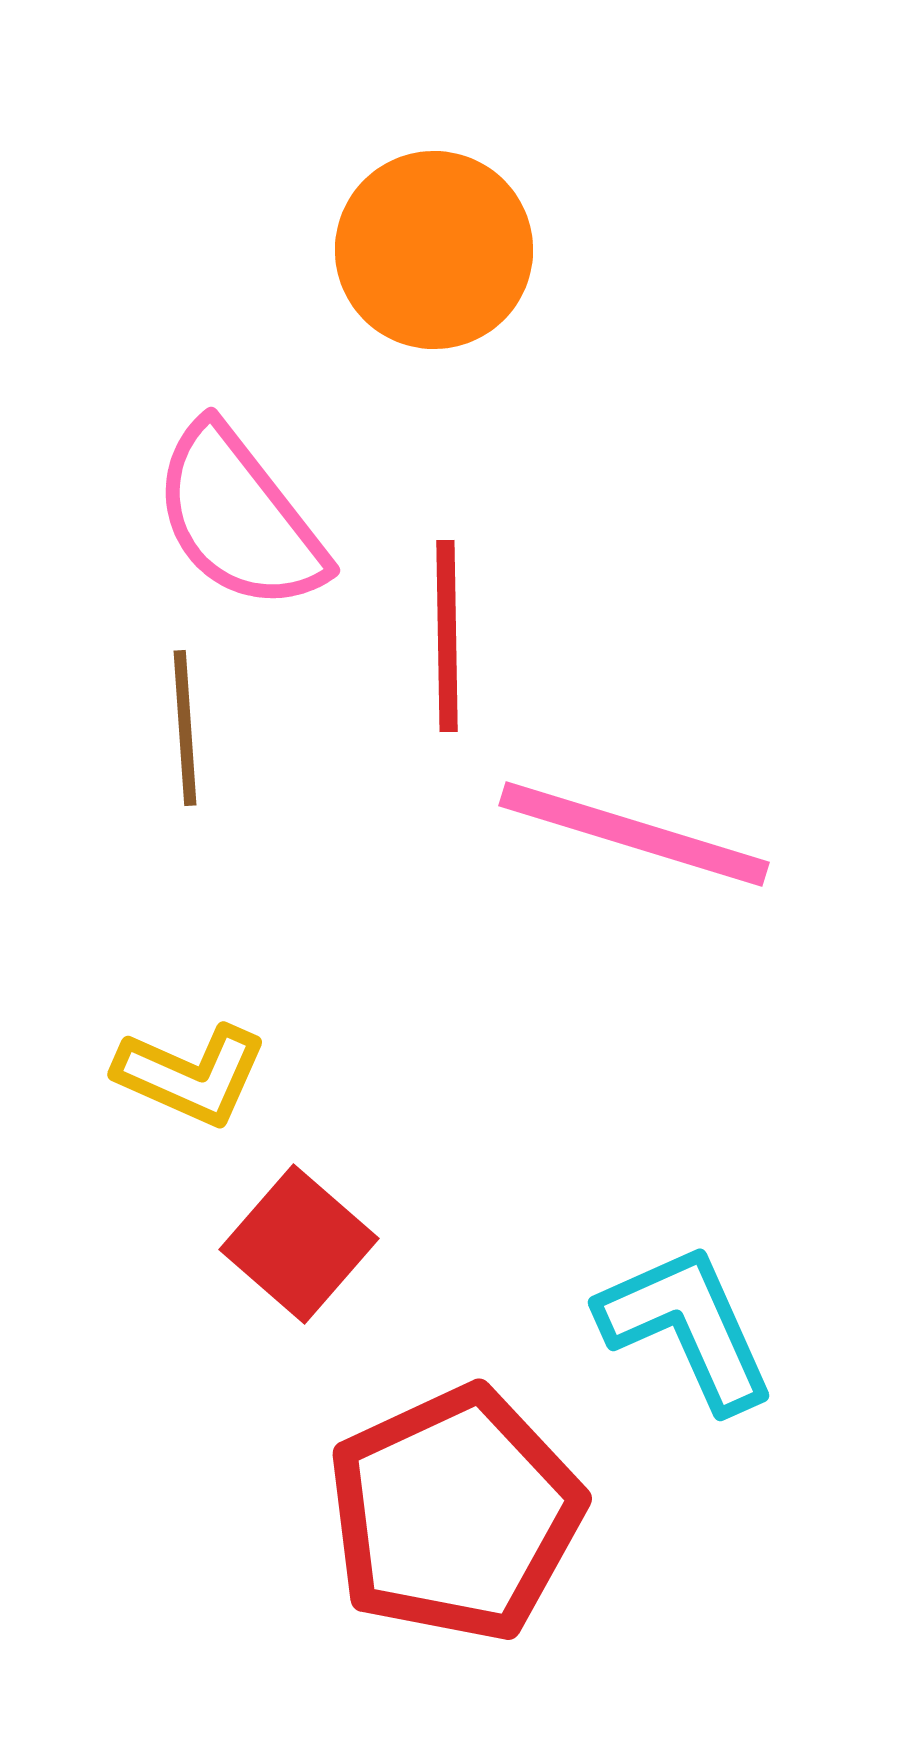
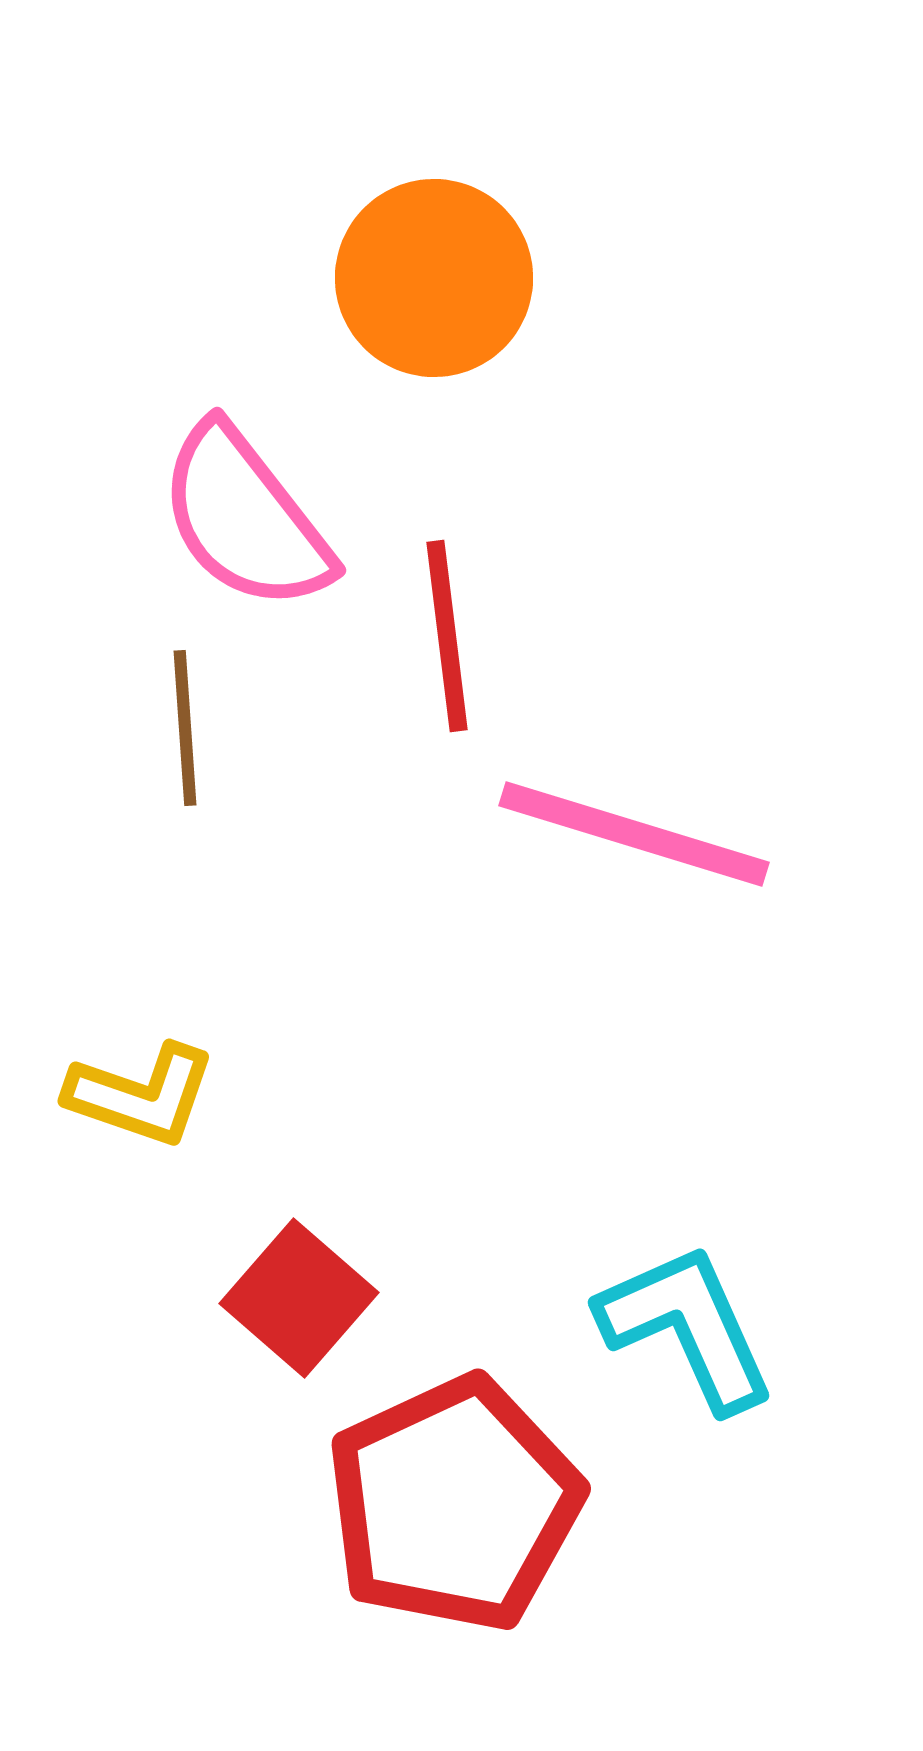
orange circle: moved 28 px down
pink semicircle: moved 6 px right
red line: rotated 6 degrees counterclockwise
yellow L-shape: moved 50 px left, 20 px down; rotated 5 degrees counterclockwise
red square: moved 54 px down
red pentagon: moved 1 px left, 10 px up
